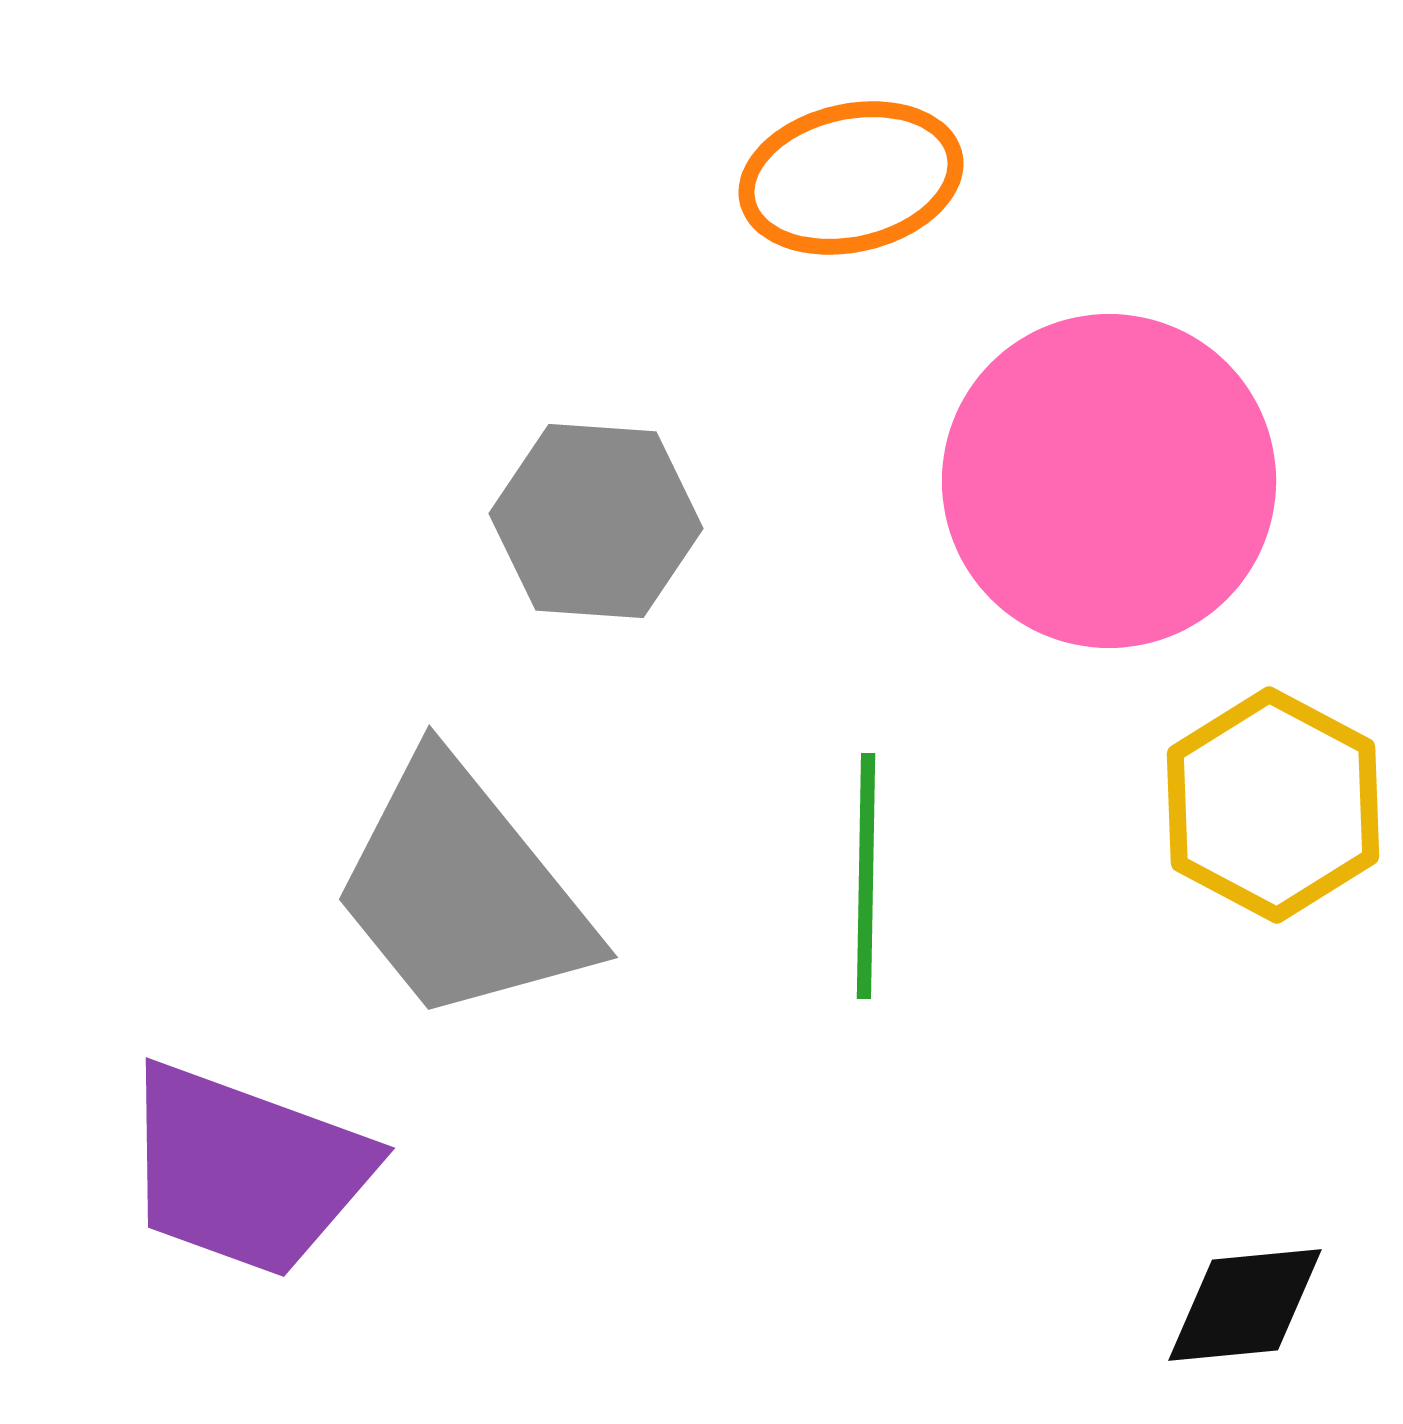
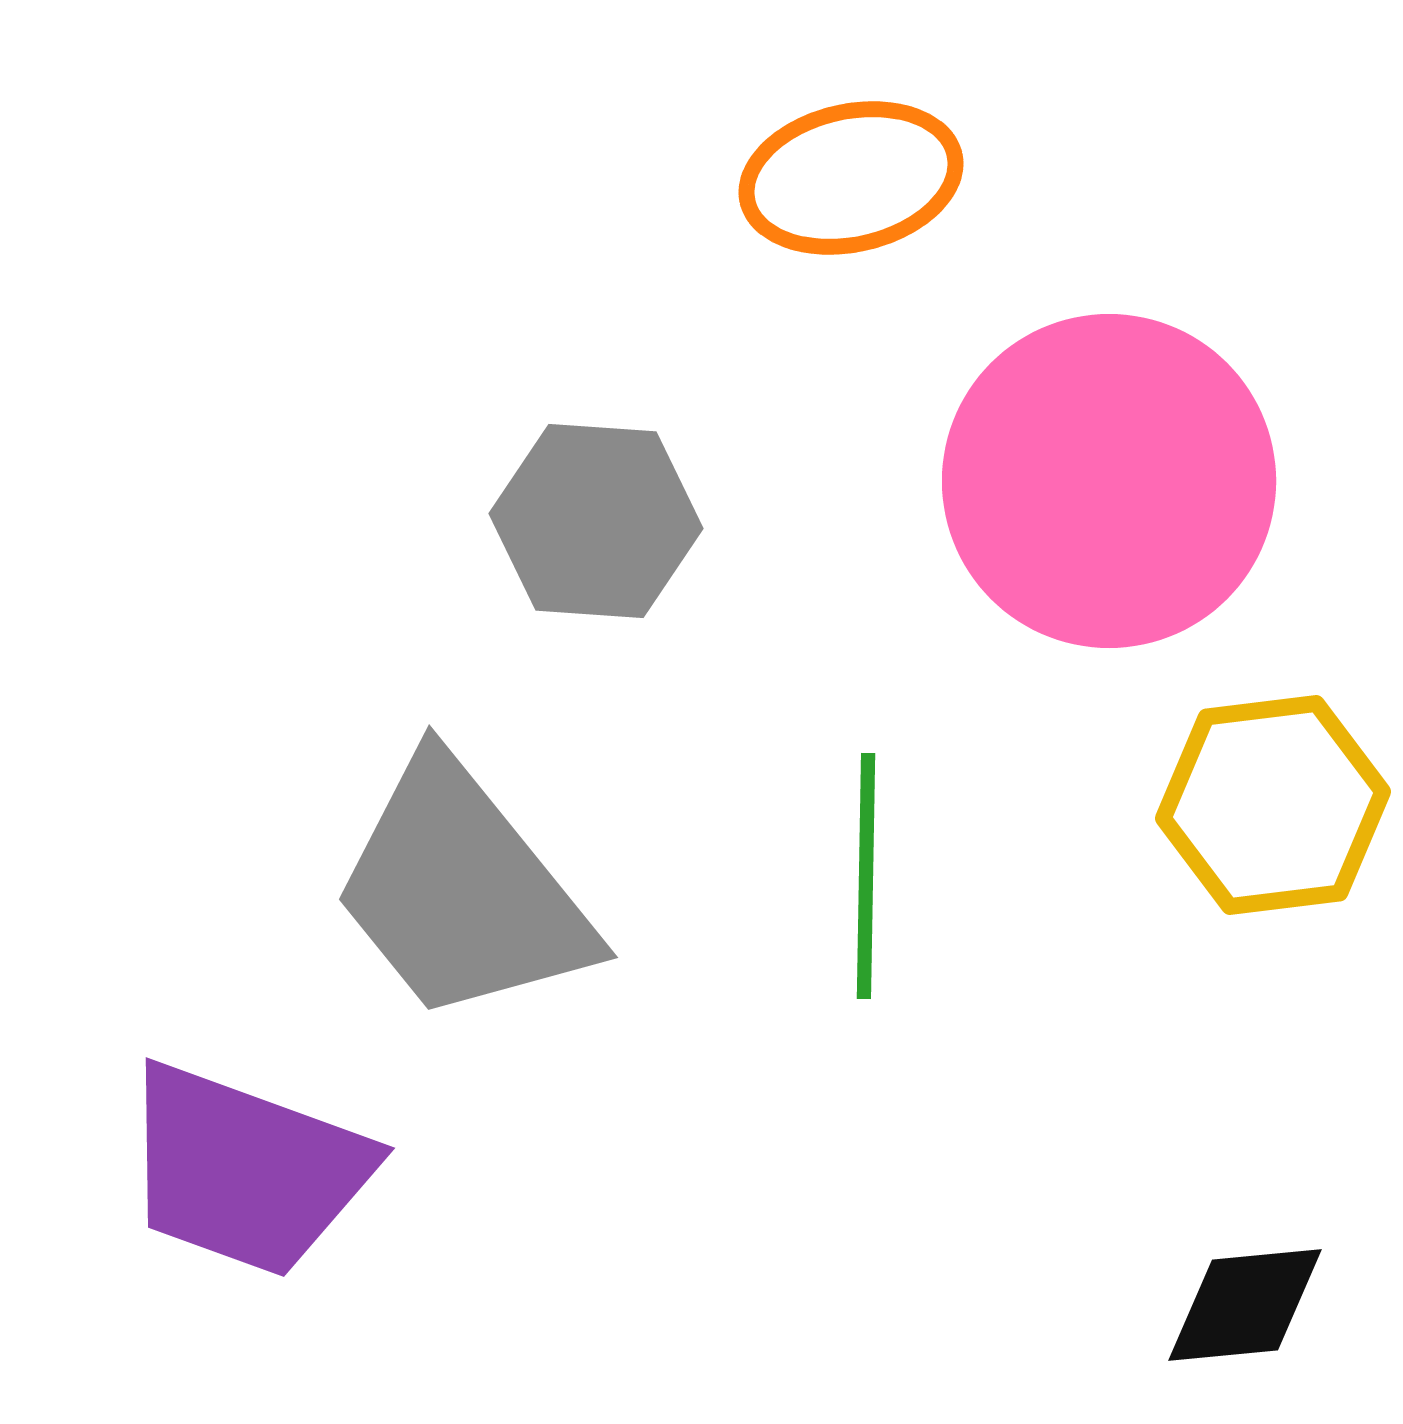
yellow hexagon: rotated 25 degrees clockwise
